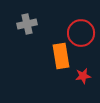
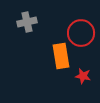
gray cross: moved 2 px up
red star: rotated 21 degrees clockwise
